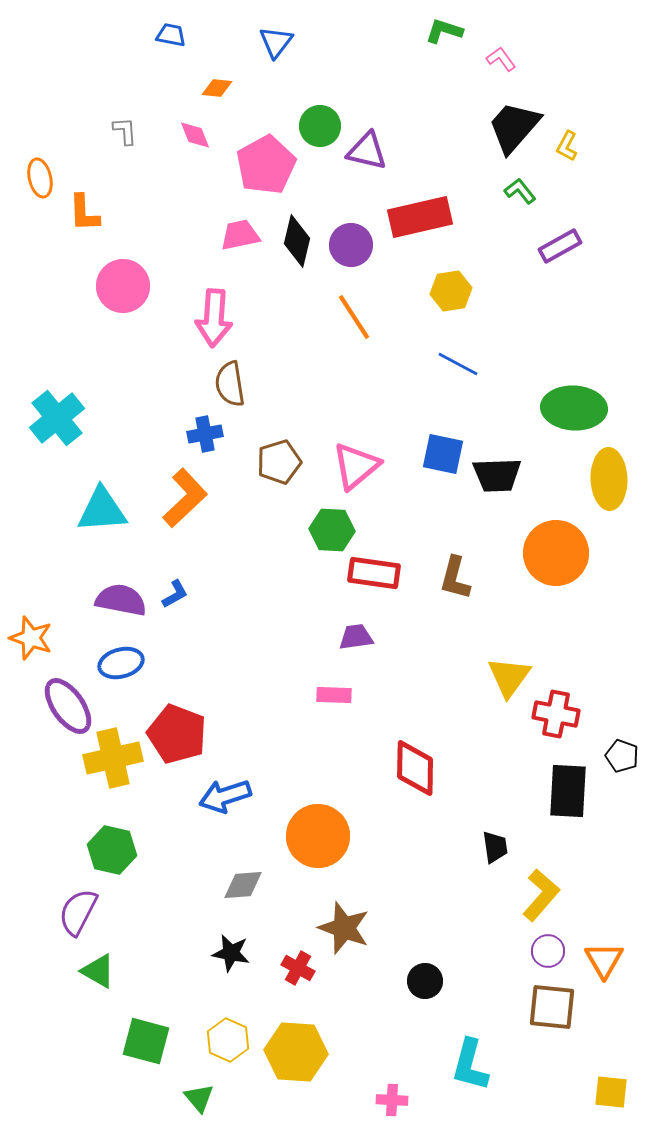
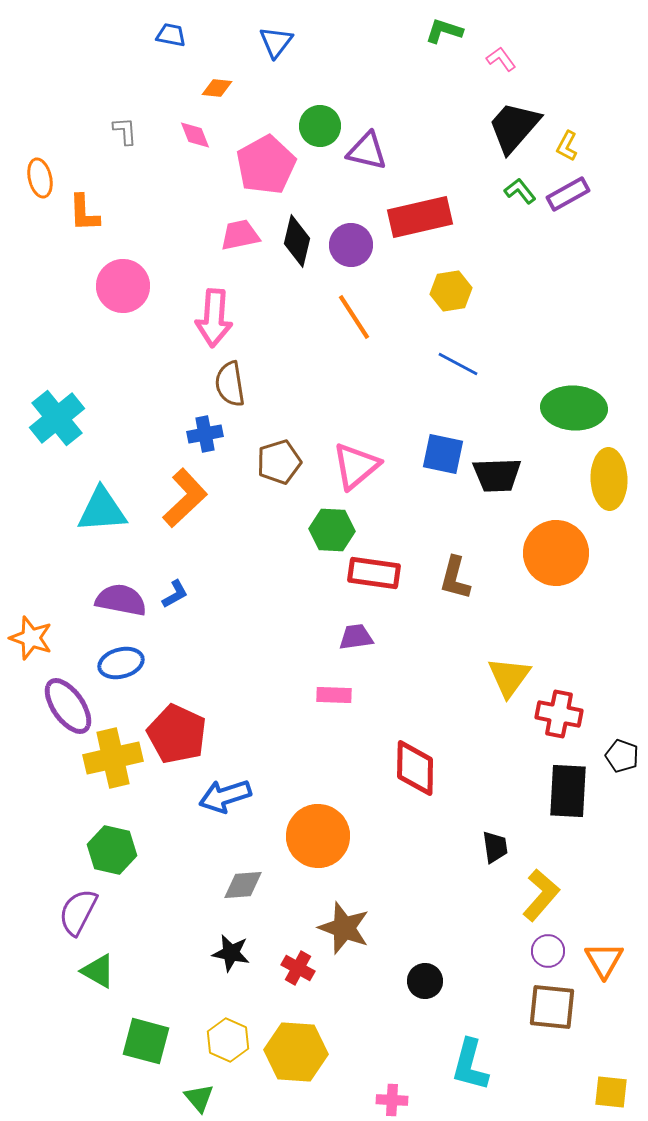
purple rectangle at (560, 246): moved 8 px right, 52 px up
red cross at (556, 714): moved 3 px right
red pentagon at (177, 734): rotated 4 degrees clockwise
